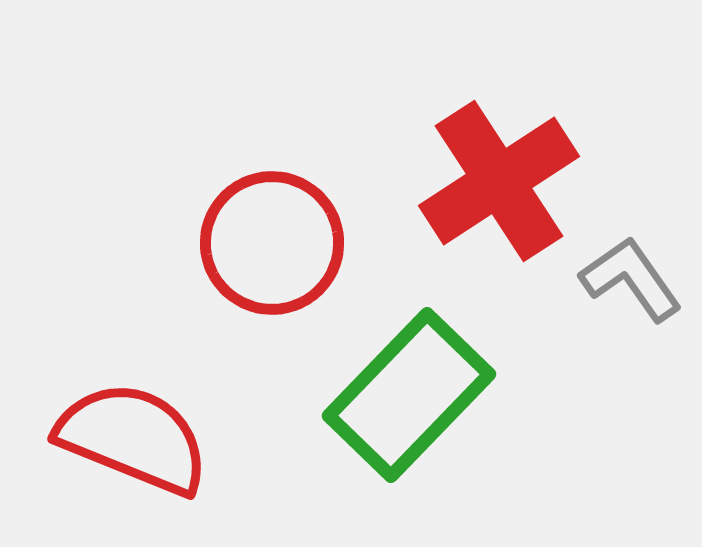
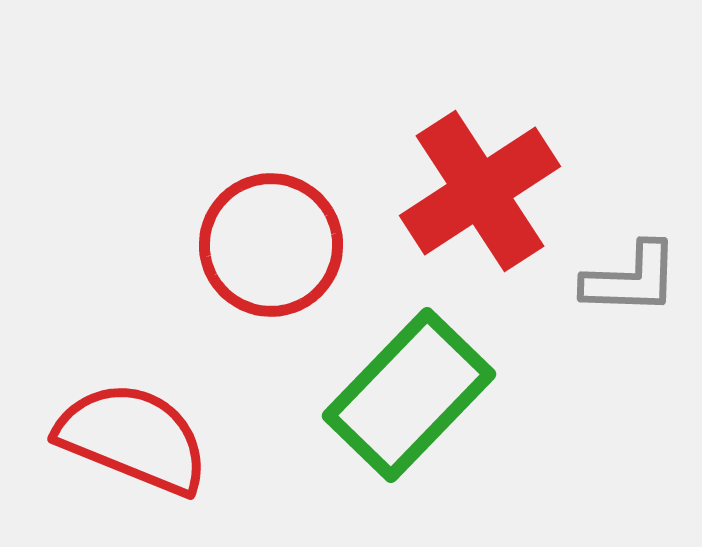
red cross: moved 19 px left, 10 px down
red circle: moved 1 px left, 2 px down
gray L-shape: rotated 127 degrees clockwise
